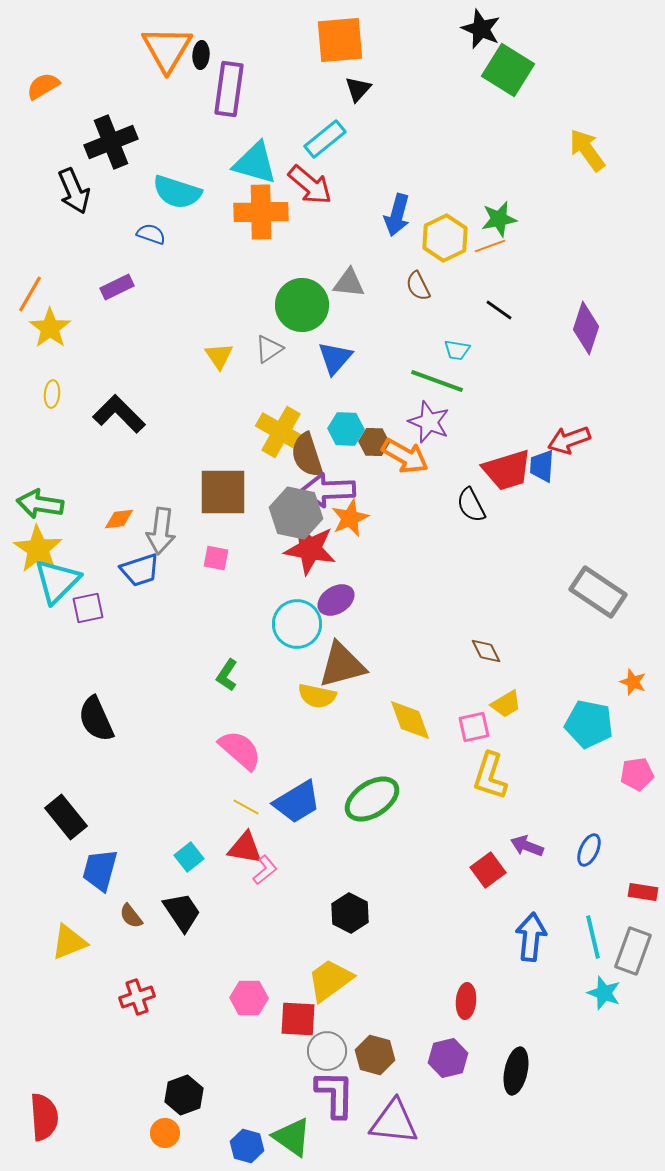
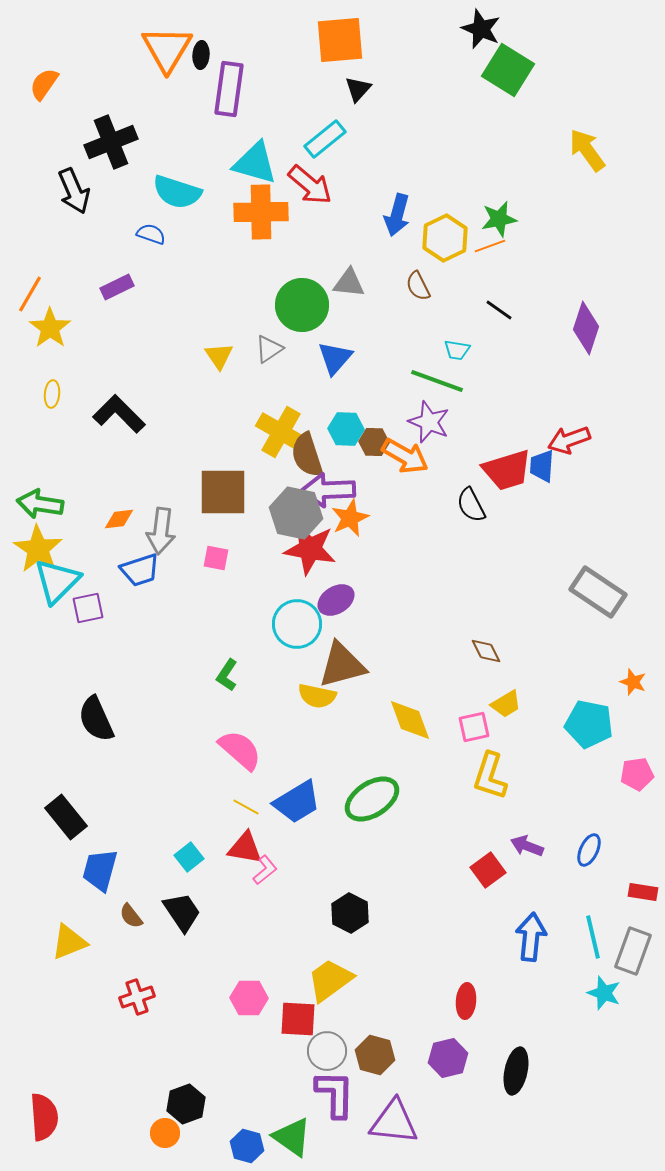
orange semicircle at (43, 86): moved 1 px right, 2 px up; rotated 24 degrees counterclockwise
black hexagon at (184, 1095): moved 2 px right, 9 px down
